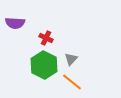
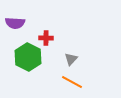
red cross: rotated 24 degrees counterclockwise
green hexagon: moved 16 px left, 8 px up
orange line: rotated 10 degrees counterclockwise
